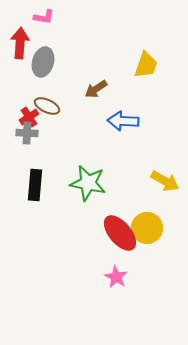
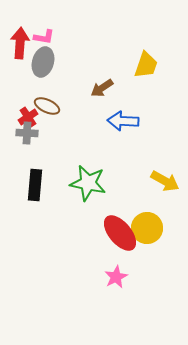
pink L-shape: moved 20 px down
brown arrow: moved 6 px right, 1 px up
red cross: moved 1 px left
pink star: rotated 15 degrees clockwise
